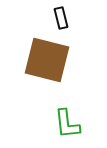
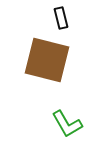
green L-shape: rotated 24 degrees counterclockwise
